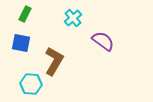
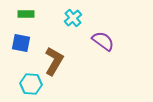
green rectangle: moved 1 px right; rotated 63 degrees clockwise
